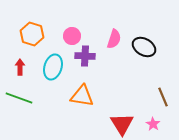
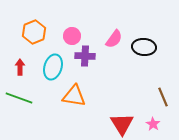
orange hexagon: moved 2 px right, 2 px up; rotated 20 degrees clockwise
pink semicircle: rotated 18 degrees clockwise
black ellipse: rotated 25 degrees counterclockwise
orange triangle: moved 8 px left
